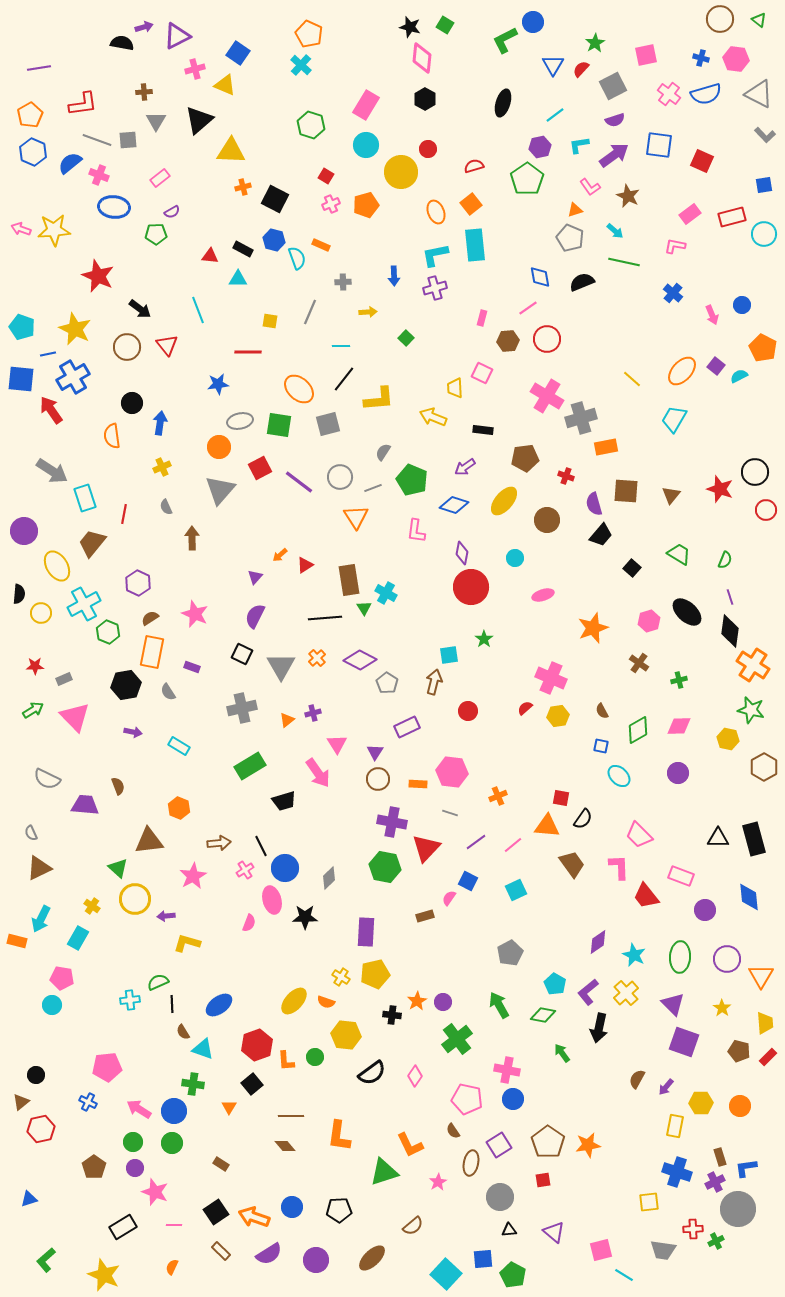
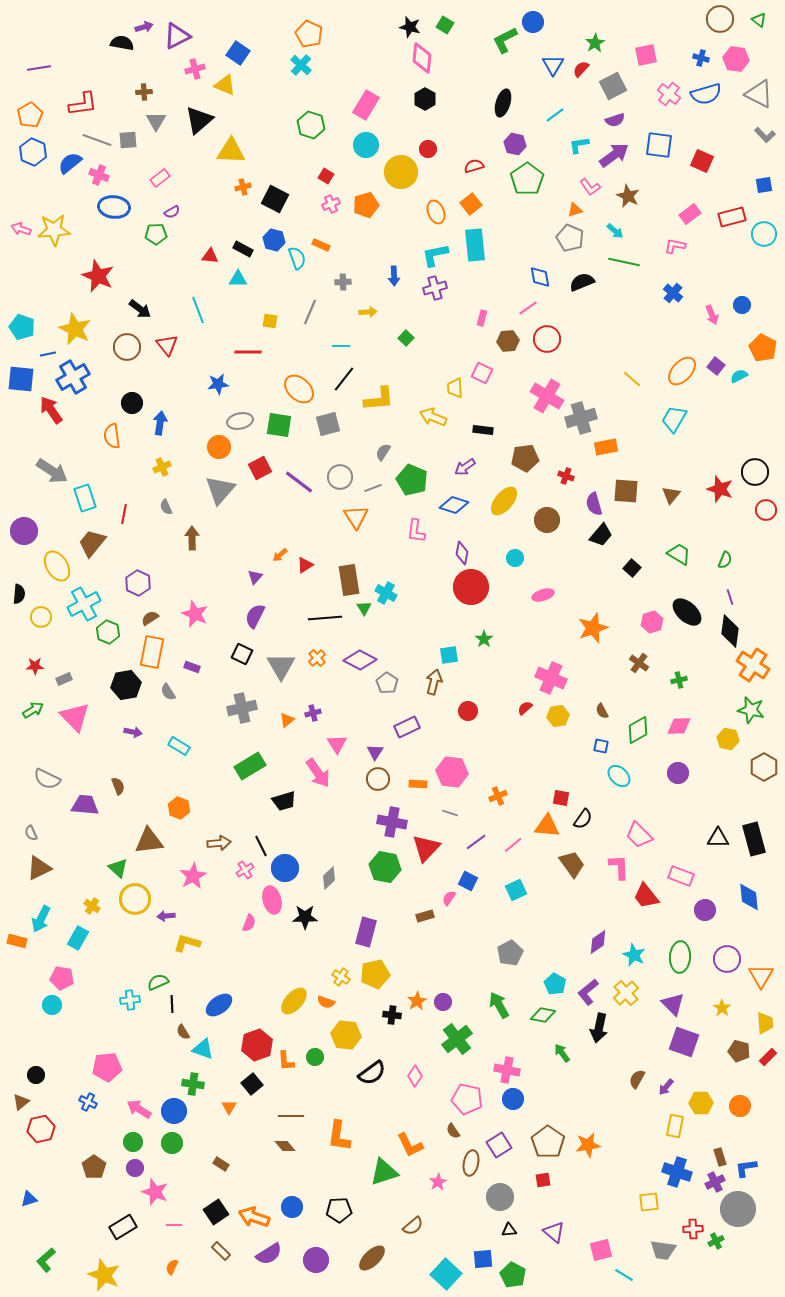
purple hexagon at (540, 147): moved 25 px left, 3 px up; rotated 25 degrees clockwise
yellow circle at (41, 613): moved 4 px down
pink hexagon at (649, 621): moved 3 px right, 1 px down
purple rectangle at (366, 932): rotated 12 degrees clockwise
